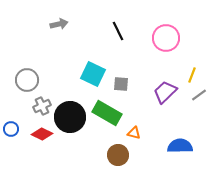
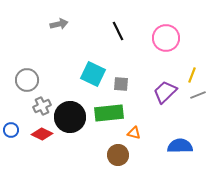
gray line: moved 1 px left; rotated 14 degrees clockwise
green rectangle: moved 2 px right; rotated 36 degrees counterclockwise
blue circle: moved 1 px down
